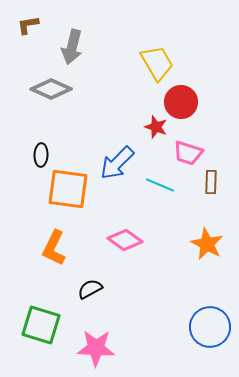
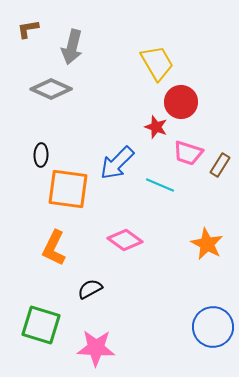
brown L-shape: moved 4 px down
brown rectangle: moved 9 px right, 17 px up; rotated 30 degrees clockwise
blue circle: moved 3 px right
